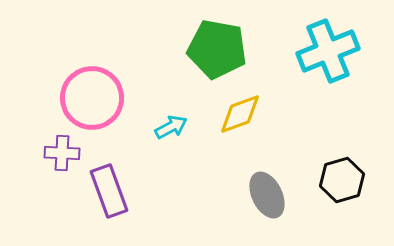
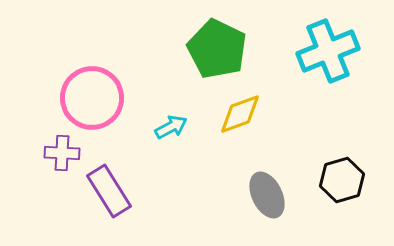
green pentagon: rotated 16 degrees clockwise
purple rectangle: rotated 12 degrees counterclockwise
